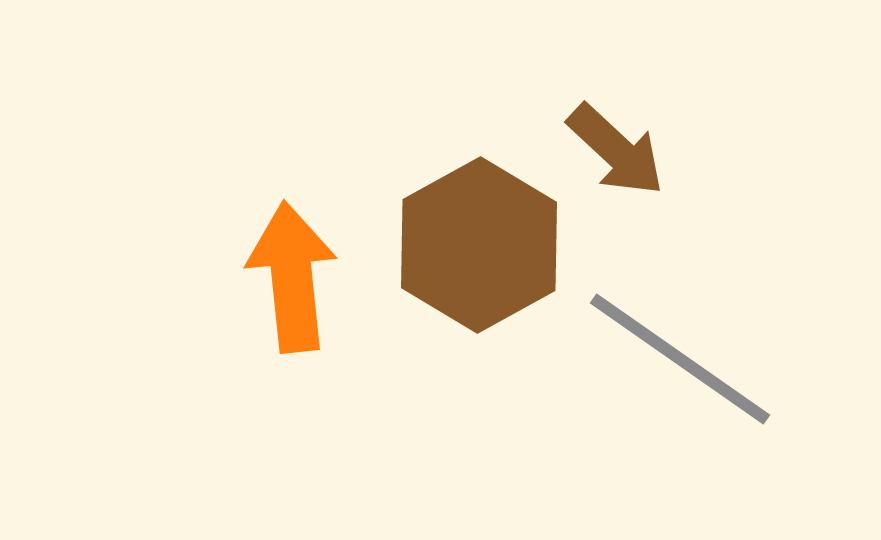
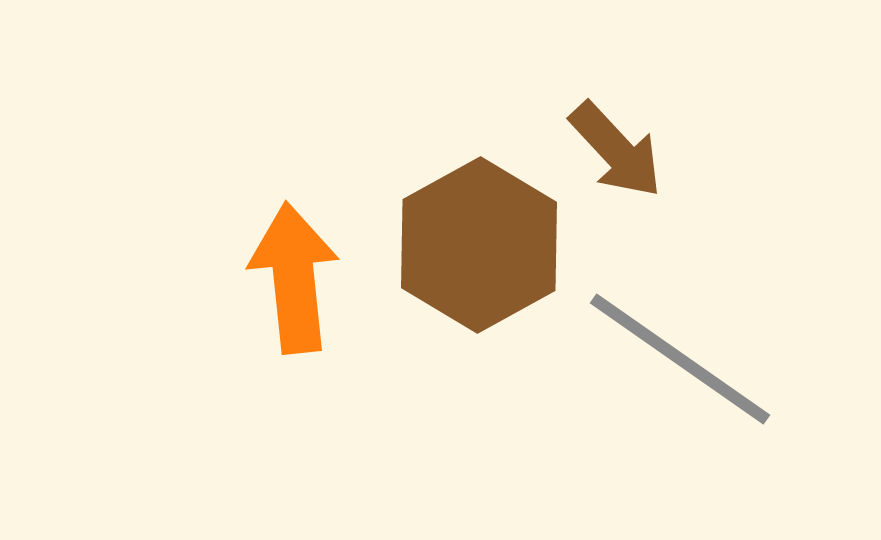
brown arrow: rotated 4 degrees clockwise
orange arrow: moved 2 px right, 1 px down
